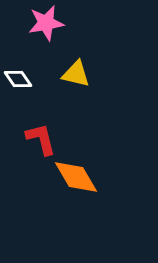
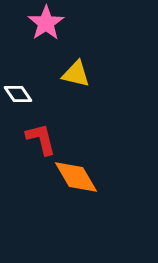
pink star: rotated 24 degrees counterclockwise
white diamond: moved 15 px down
